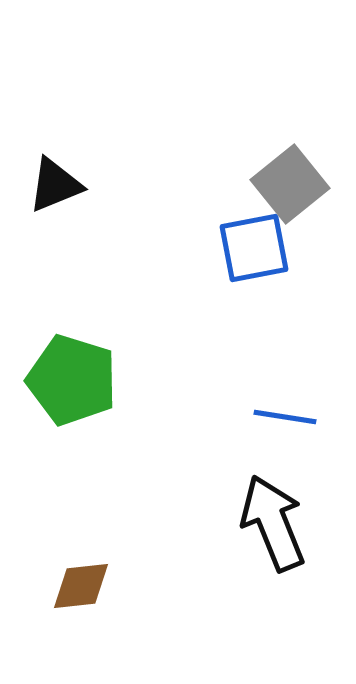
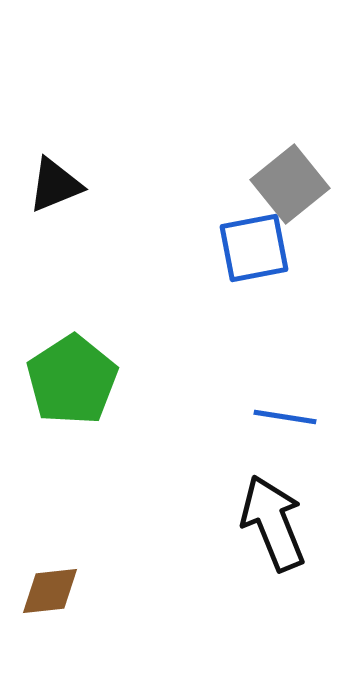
green pentagon: rotated 22 degrees clockwise
brown diamond: moved 31 px left, 5 px down
